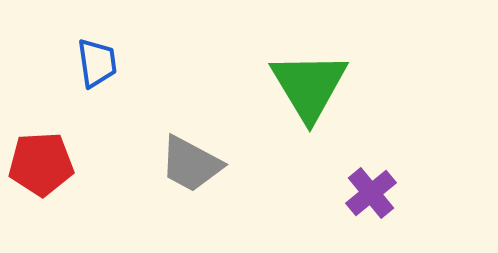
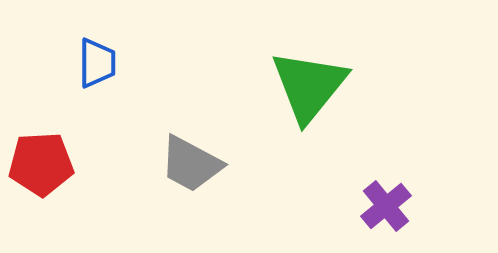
blue trapezoid: rotated 8 degrees clockwise
green triangle: rotated 10 degrees clockwise
purple cross: moved 15 px right, 13 px down
